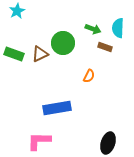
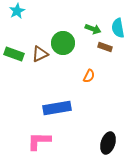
cyan semicircle: rotated 12 degrees counterclockwise
